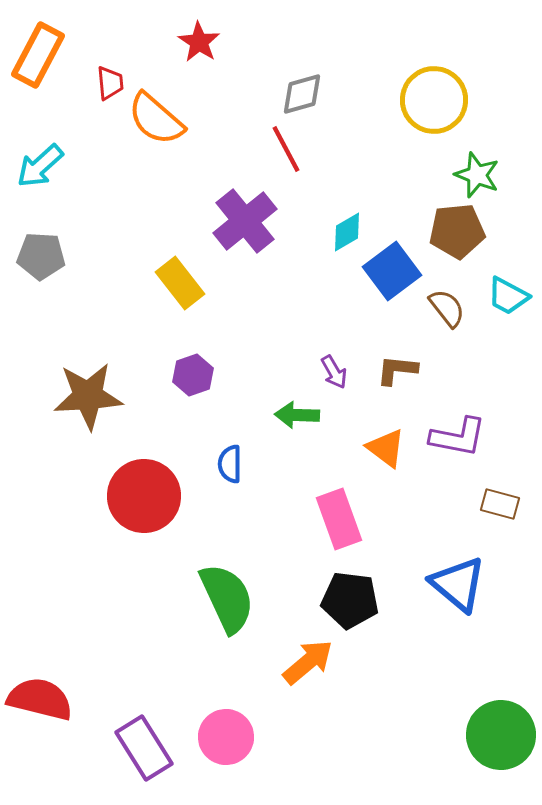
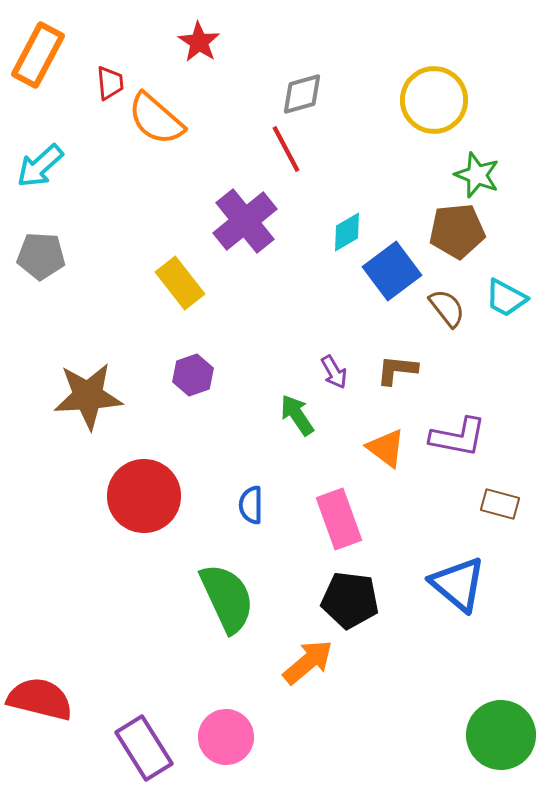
cyan trapezoid: moved 2 px left, 2 px down
green arrow: rotated 54 degrees clockwise
blue semicircle: moved 21 px right, 41 px down
